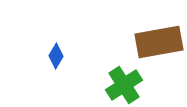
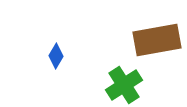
brown rectangle: moved 2 px left, 2 px up
